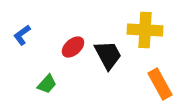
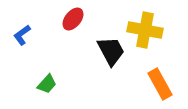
yellow cross: rotated 8 degrees clockwise
red ellipse: moved 28 px up; rotated 10 degrees counterclockwise
black trapezoid: moved 3 px right, 4 px up
